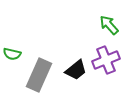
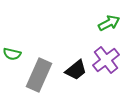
green arrow: moved 2 px up; rotated 105 degrees clockwise
purple cross: rotated 16 degrees counterclockwise
